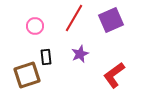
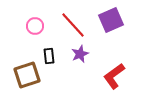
red line: moved 1 px left, 7 px down; rotated 72 degrees counterclockwise
black rectangle: moved 3 px right, 1 px up
red L-shape: moved 1 px down
